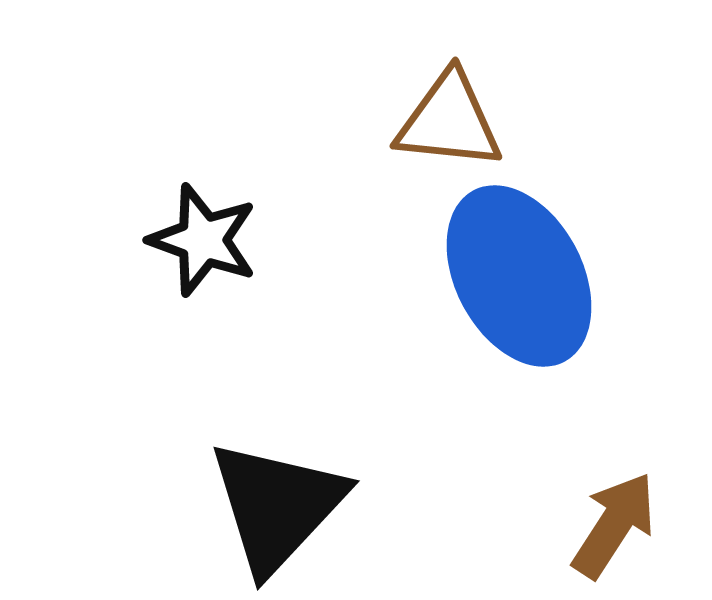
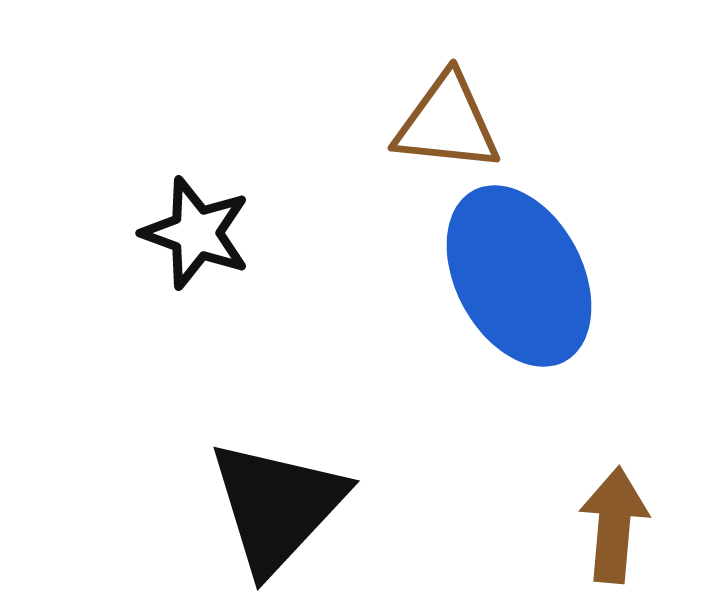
brown triangle: moved 2 px left, 2 px down
black star: moved 7 px left, 7 px up
brown arrow: rotated 28 degrees counterclockwise
